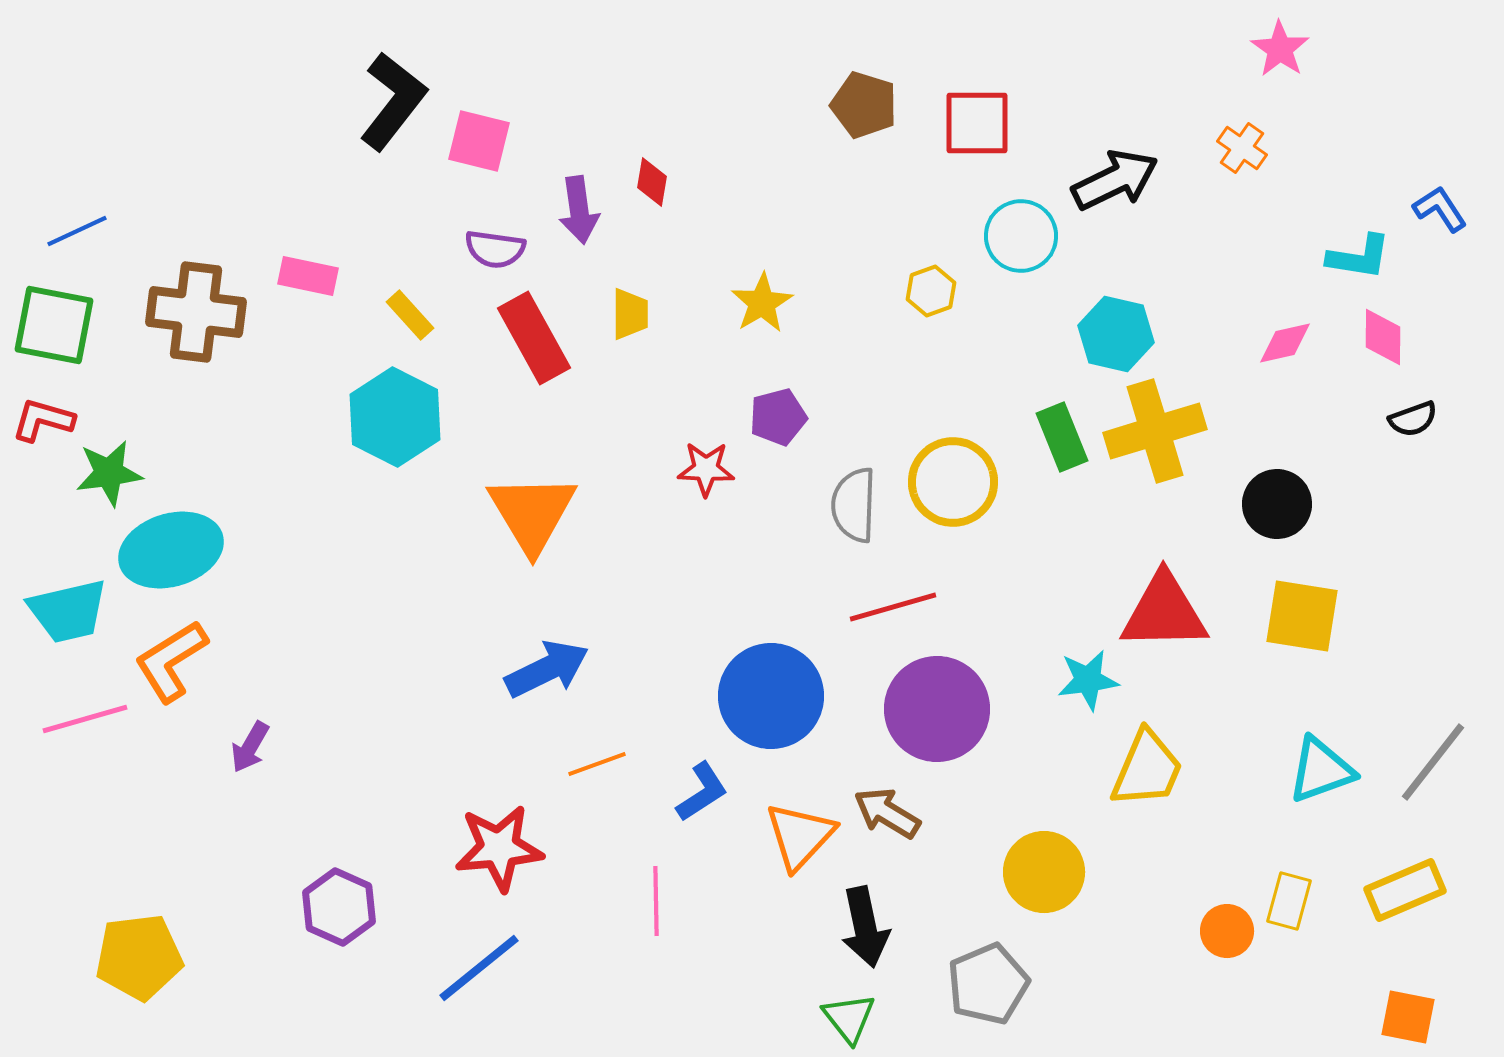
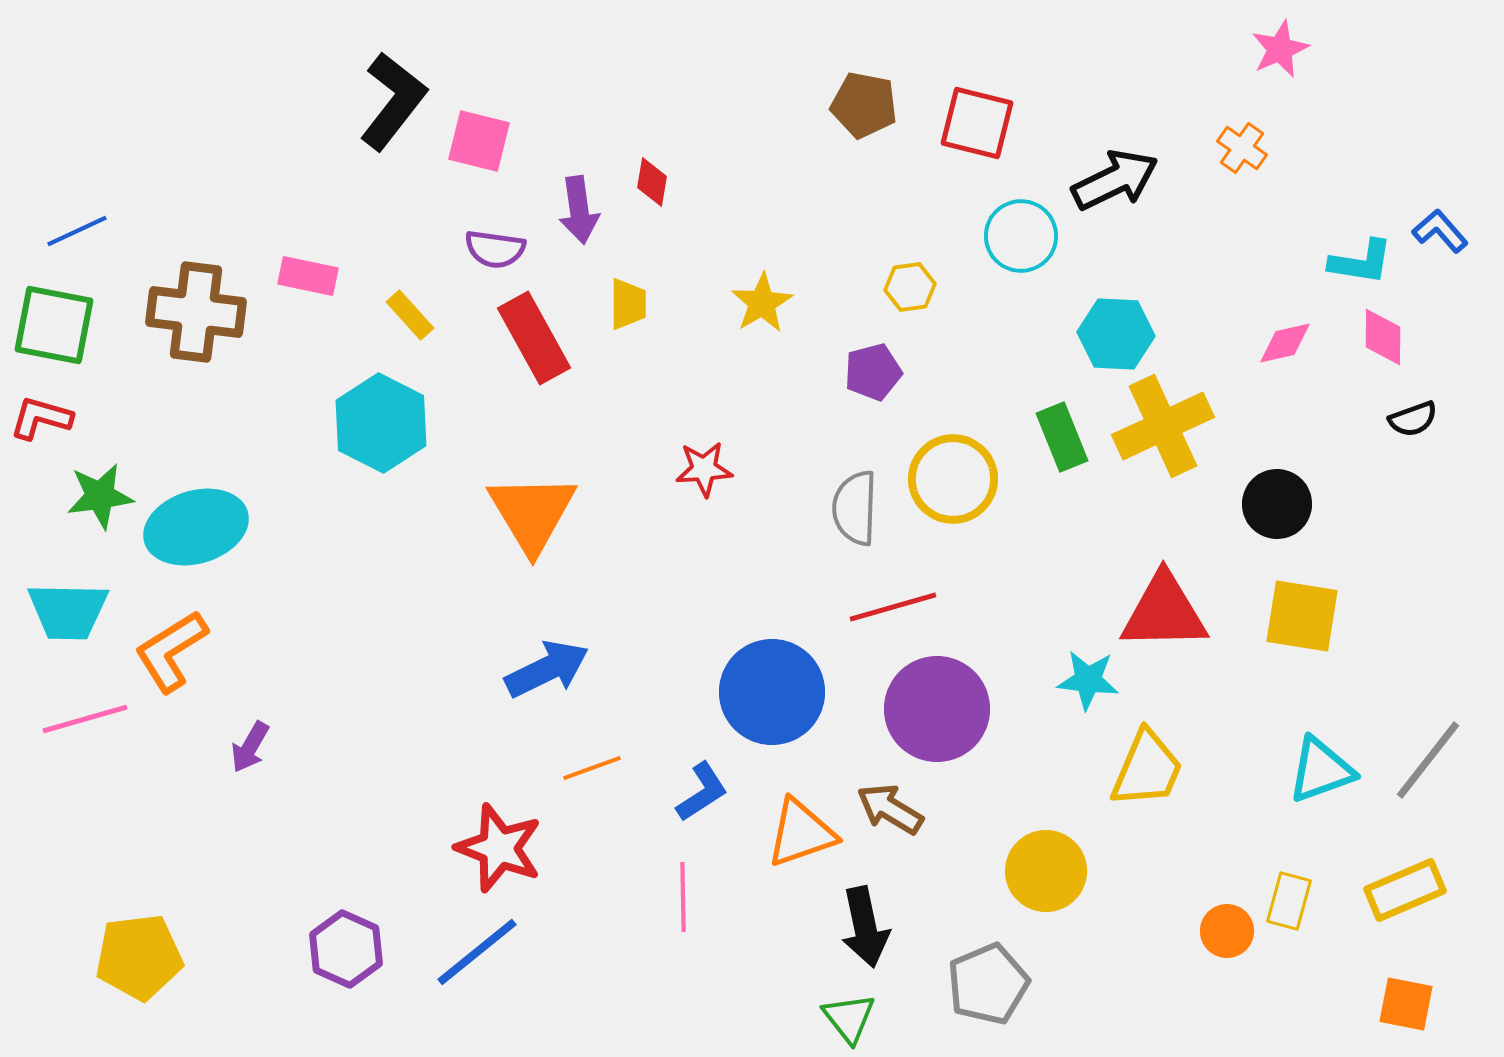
pink star at (1280, 49): rotated 14 degrees clockwise
brown pentagon at (864, 105): rotated 6 degrees counterclockwise
red square at (977, 123): rotated 14 degrees clockwise
blue L-shape at (1440, 209): moved 22 px down; rotated 8 degrees counterclockwise
cyan L-shape at (1359, 257): moved 2 px right, 5 px down
yellow hexagon at (931, 291): moved 21 px left, 4 px up; rotated 12 degrees clockwise
yellow trapezoid at (630, 314): moved 2 px left, 10 px up
cyan hexagon at (1116, 334): rotated 10 degrees counterclockwise
cyan hexagon at (395, 417): moved 14 px left, 6 px down
purple pentagon at (778, 417): moved 95 px right, 45 px up
red L-shape at (43, 420): moved 2 px left, 2 px up
yellow cross at (1155, 431): moved 8 px right, 5 px up; rotated 8 degrees counterclockwise
red star at (706, 469): moved 2 px left; rotated 6 degrees counterclockwise
green star at (109, 473): moved 9 px left, 23 px down
yellow circle at (953, 482): moved 3 px up
gray semicircle at (854, 505): moved 1 px right, 3 px down
cyan ellipse at (171, 550): moved 25 px right, 23 px up
cyan trapezoid at (68, 611): rotated 14 degrees clockwise
orange L-shape at (171, 661): moved 10 px up
cyan star at (1088, 680): rotated 14 degrees clockwise
blue circle at (771, 696): moved 1 px right, 4 px up
gray line at (1433, 762): moved 5 px left, 2 px up
orange line at (597, 764): moved 5 px left, 4 px down
brown arrow at (887, 813): moved 3 px right, 4 px up
orange triangle at (800, 836): moved 1 px right, 3 px up; rotated 28 degrees clockwise
red star at (499, 848): rotated 26 degrees clockwise
yellow circle at (1044, 872): moved 2 px right, 1 px up
pink line at (656, 901): moved 27 px right, 4 px up
purple hexagon at (339, 907): moved 7 px right, 42 px down
blue line at (479, 968): moved 2 px left, 16 px up
orange square at (1408, 1017): moved 2 px left, 13 px up
